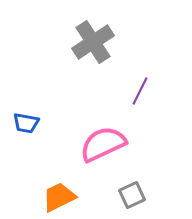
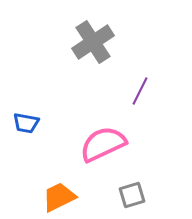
gray square: rotated 8 degrees clockwise
